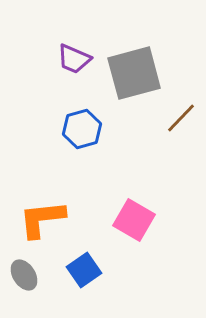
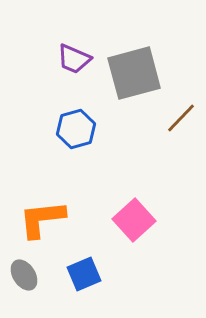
blue hexagon: moved 6 px left
pink square: rotated 18 degrees clockwise
blue square: moved 4 px down; rotated 12 degrees clockwise
